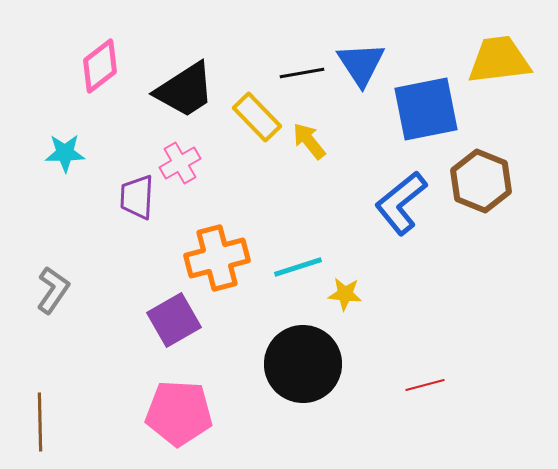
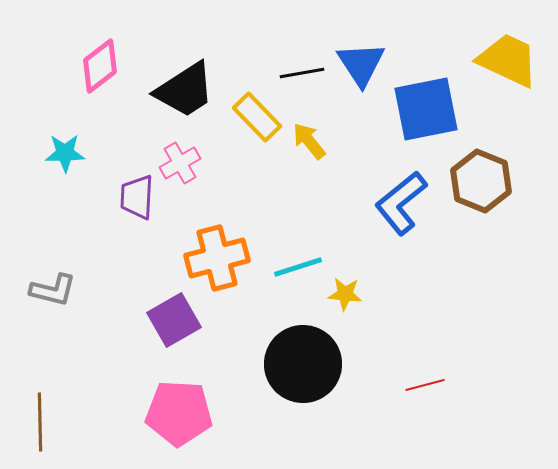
yellow trapezoid: moved 9 px right; rotated 32 degrees clockwise
gray L-shape: rotated 69 degrees clockwise
